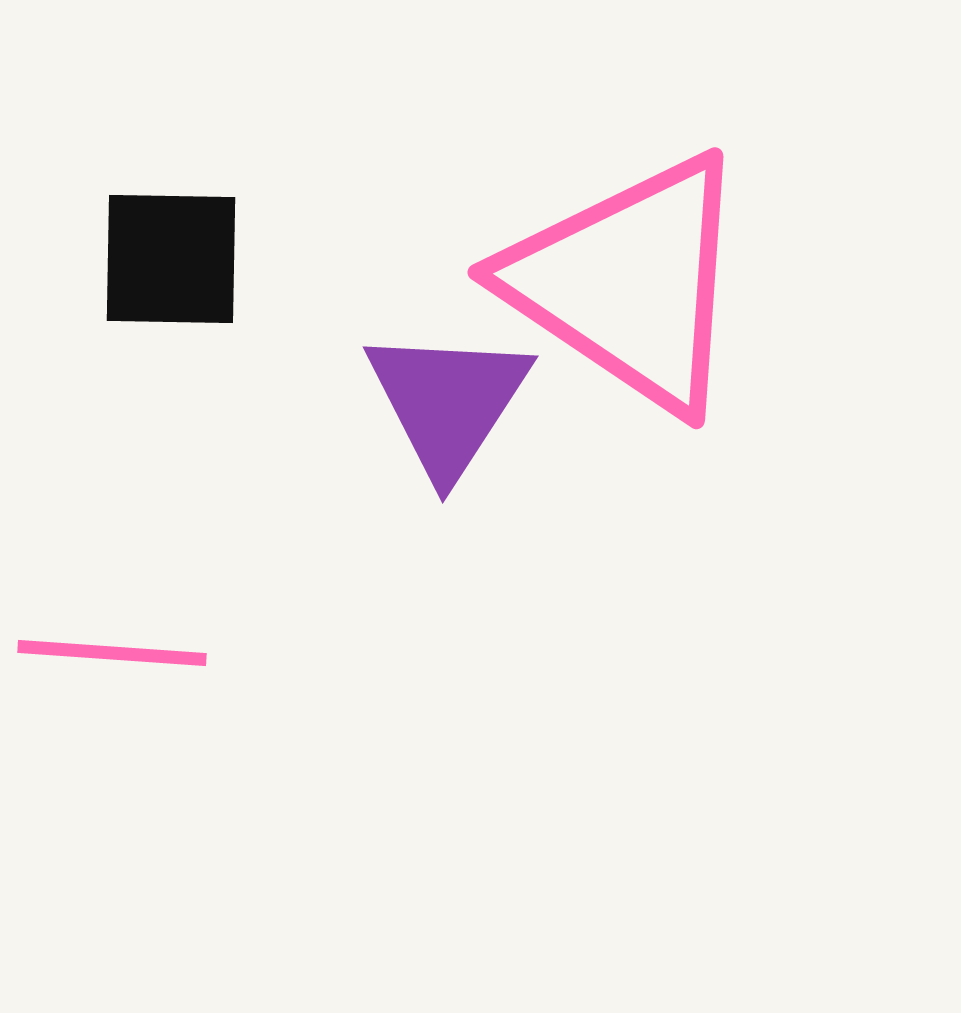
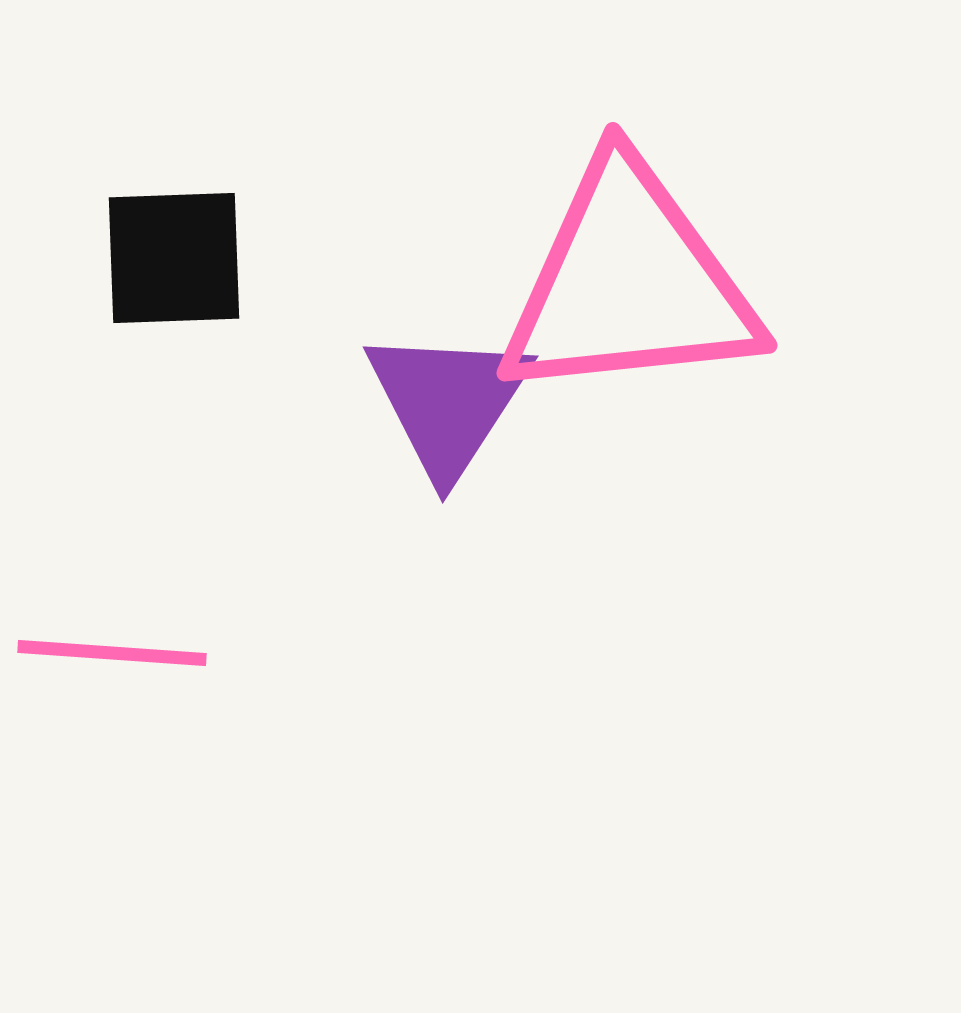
black square: moved 3 px right, 1 px up; rotated 3 degrees counterclockwise
pink triangle: rotated 40 degrees counterclockwise
